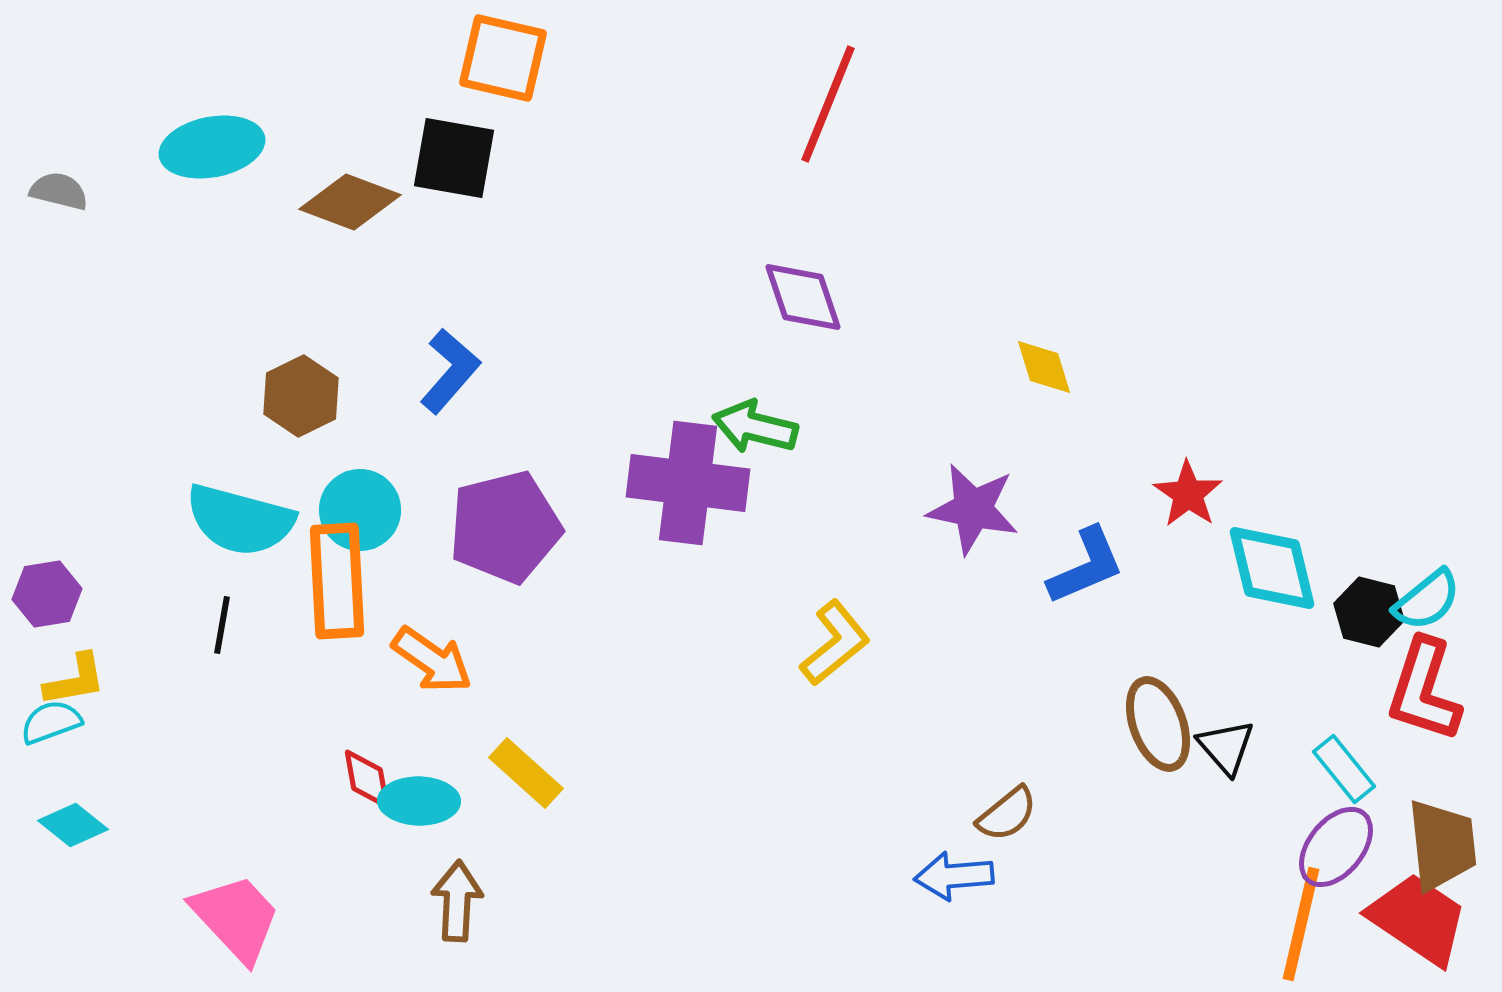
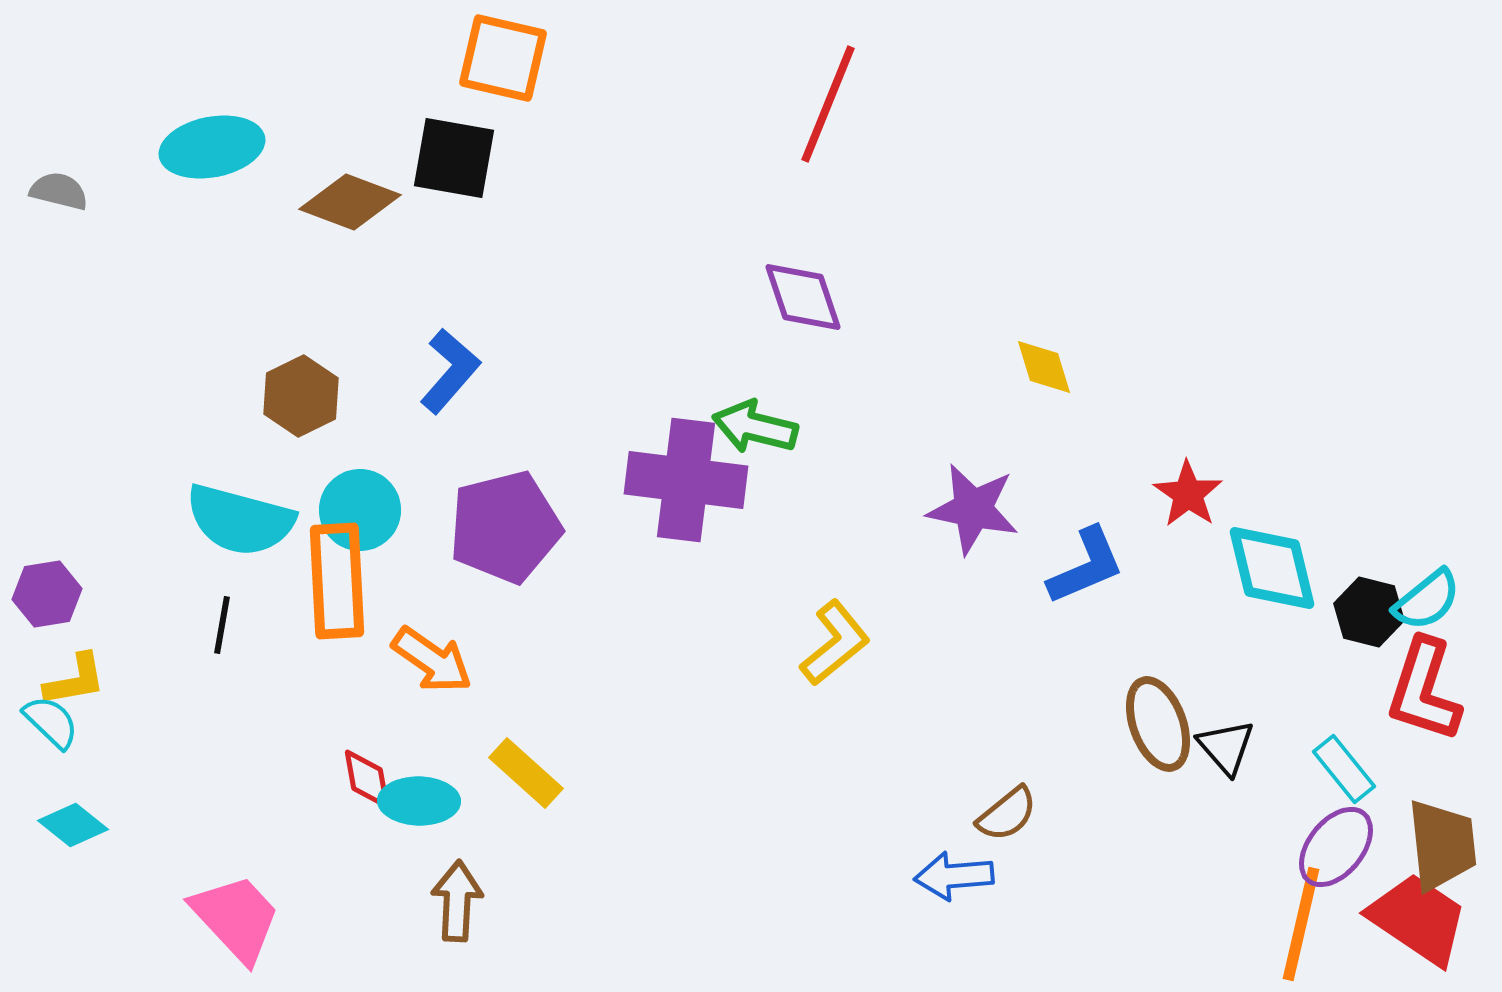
purple cross at (688, 483): moved 2 px left, 3 px up
cyan semicircle at (51, 722): rotated 64 degrees clockwise
